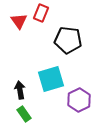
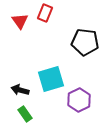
red rectangle: moved 4 px right
red triangle: moved 1 px right
black pentagon: moved 17 px right, 2 px down
black arrow: rotated 66 degrees counterclockwise
green rectangle: moved 1 px right
